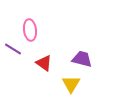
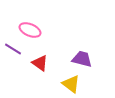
pink ellipse: rotated 60 degrees counterclockwise
red triangle: moved 4 px left
yellow triangle: rotated 24 degrees counterclockwise
